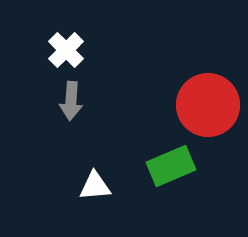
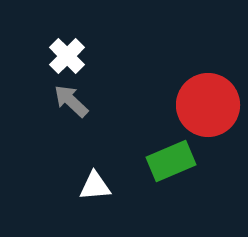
white cross: moved 1 px right, 6 px down
gray arrow: rotated 129 degrees clockwise
green rectangle: moved 5 px up
